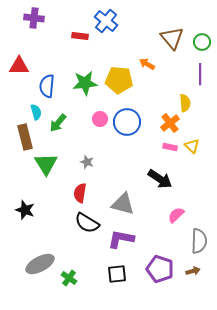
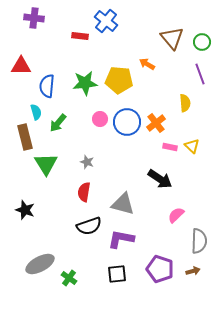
red triangle: moved 2 px right
purple line: rotated 20 degrees counterclockwise
orange cross: moved 14 px left
red semicircle: moved 4 px right, 1 px up
black semicircle: moved 2 px right, 3 px down; rotated 50 degrees counterclockwise
